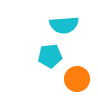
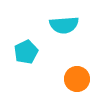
cyan pentagon: moved 24 px left, 4 px up; rotated 20 degrees counterclockwise
